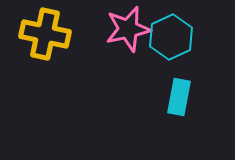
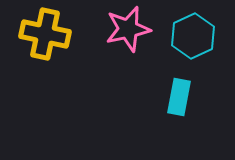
cyan hexagon: moved 22 px right, 1 px up
